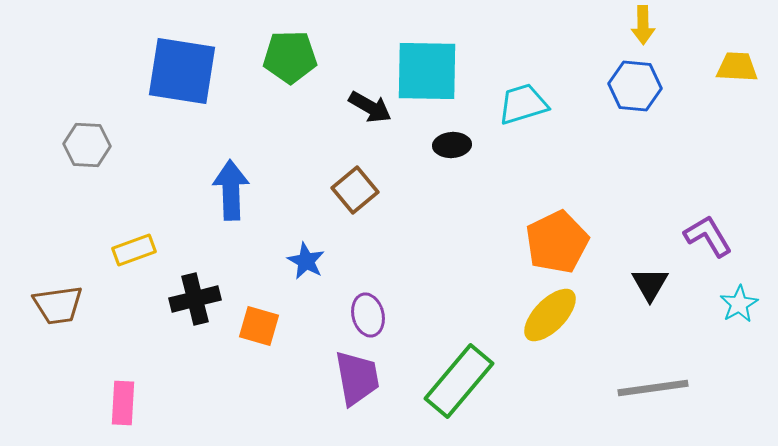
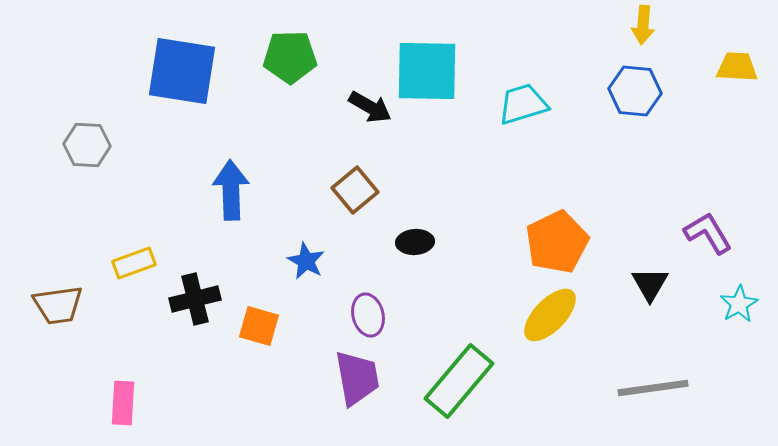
yellow arrow: rotated 6 degrees clockwise
blue hexagon: moved 5 px down
black ellipse: moved 37 px left, 97 px down
purple L-shape: moved 3 px up
yellow rectangle: moved 13 px down
